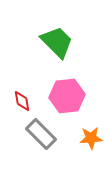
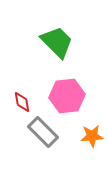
red diamond: moved 1 px down
gray rectangle: moved 2 px right, 2 px up
orange star: moved 1 px right, 2 px up
